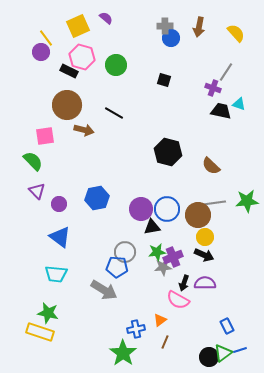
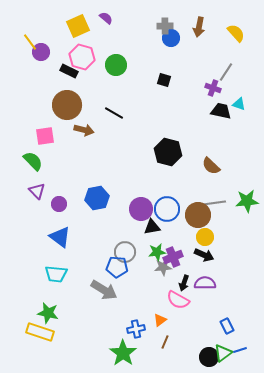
yellow line at (46, 38): moved 16 px left, 4 px down
